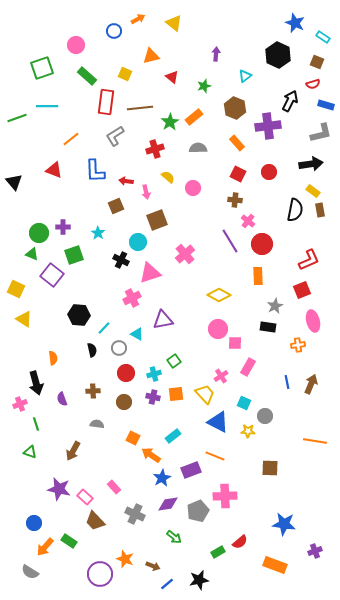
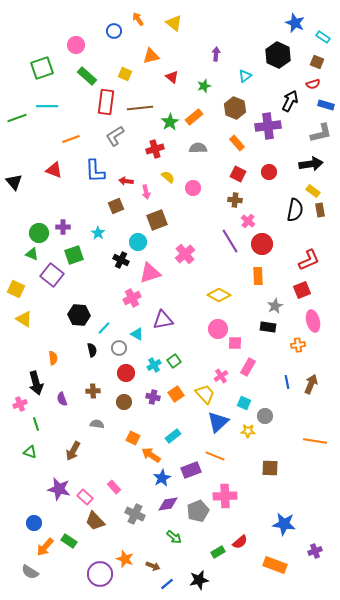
orange arrow at (138, 19): rotated 96 degrees counterclockwise
orange line at (71, 139): rotated 18 degrees clockwise
cyan cross at (154, 374): moved 9 px up; rotated 16 degrees counterclockwise
orange square at (176, 394): rotated 28 degrees counterclockwise
blue triangle at (218, 422): rotated 50 degrees clockwise
